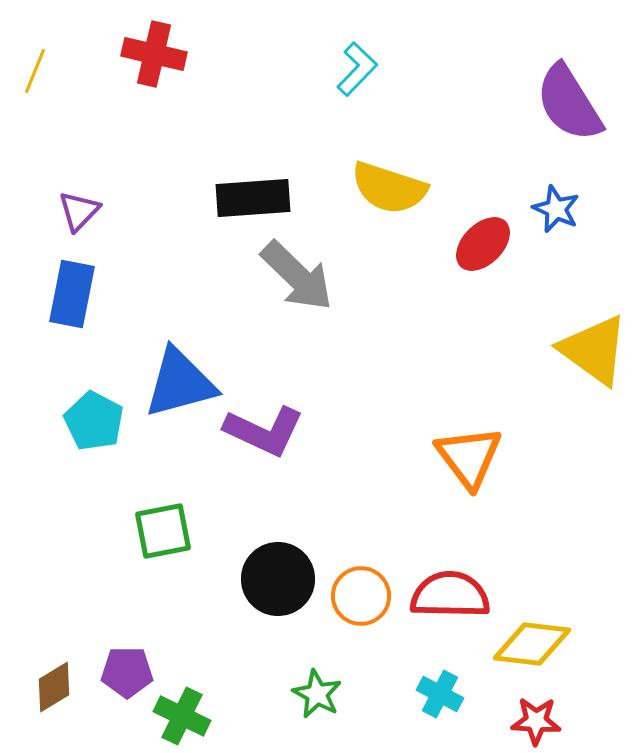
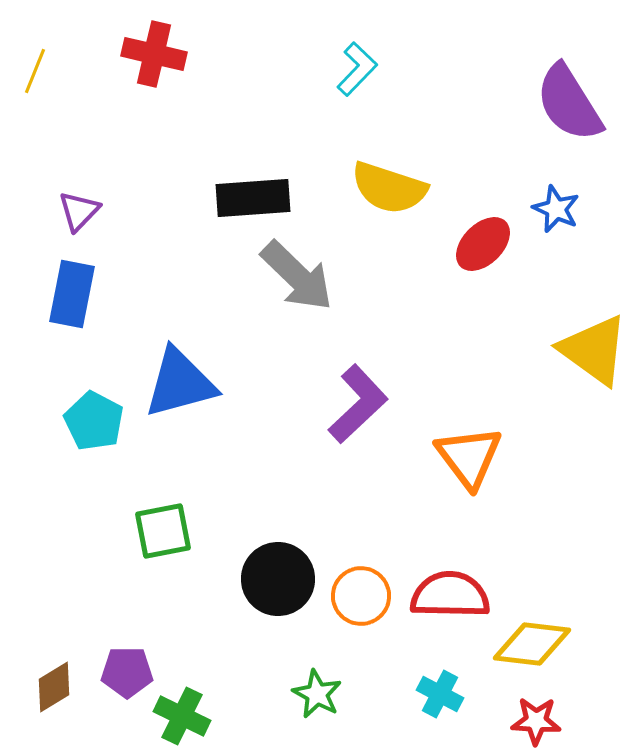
purple L-shape: moved 94 px right, 27 px up; rotated 68 degrees counterclockwise
